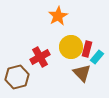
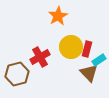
cyan rectangle: moved 2 px right, 3 px down; rotated 16 degrees clockwise
brown triangle: moved 7 px right
brown hexagon: moved 3 px up
